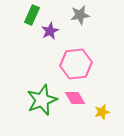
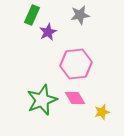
purple star: moved 2 px left, 1 px down
